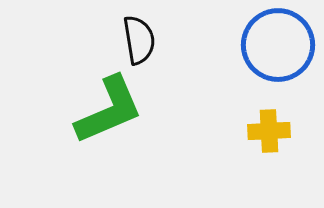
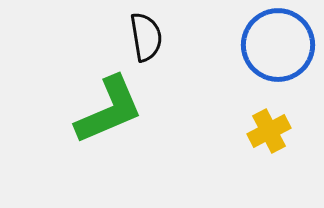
black semicircle: moved 7 px right, 3 px up
yellow cross: rotated 24 degrees counterclockwise
